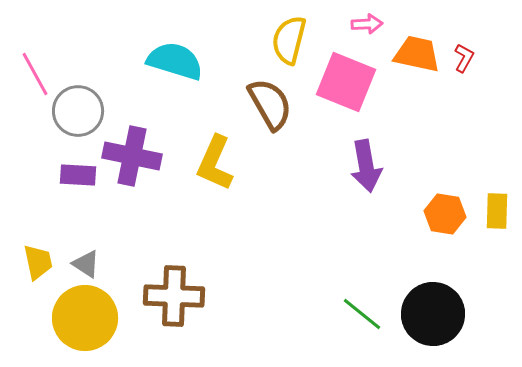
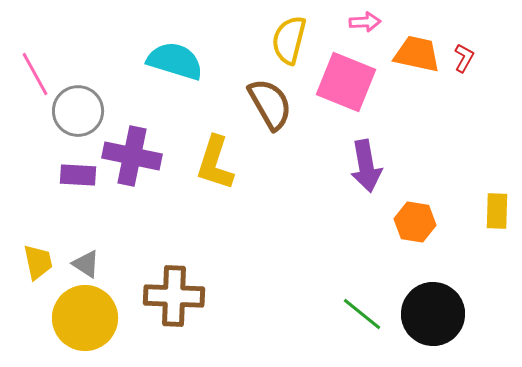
pink arrow: moved 2 px left, 2 px up
yellow L-shape: rotated 6 degrees counterclockwise
orange hexagon: moved 30 px left, 8 px down
